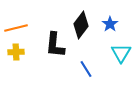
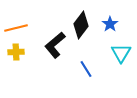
black L-shape: rotated 44 degrees clockwise
